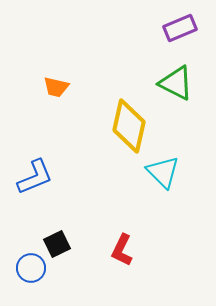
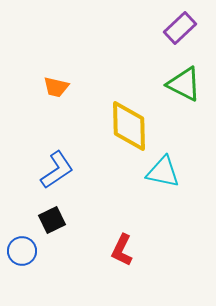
purple rectangle: rotated 20 degrees counterclockwise
green triangle: moved 8 px right, 1 px down
yellow diamond: rotated 14 degrees counterclockwise
cyan triangle: rotated 33 degrees counterclockwise
blue L-shape: moved 22 px right, 7 px up; rotated 12 degrees counterclockwise
black square: moved 5 px left, 24 px up
blue circle: moved 9 px left, 17 px up
